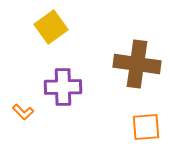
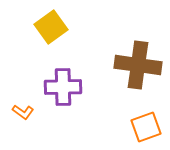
brown cross: moved 1 px right, 1 px down
orange L-shape: rotated 10 degrees counterclockwise
orange square: rotated 16 degrees counterclockwise
